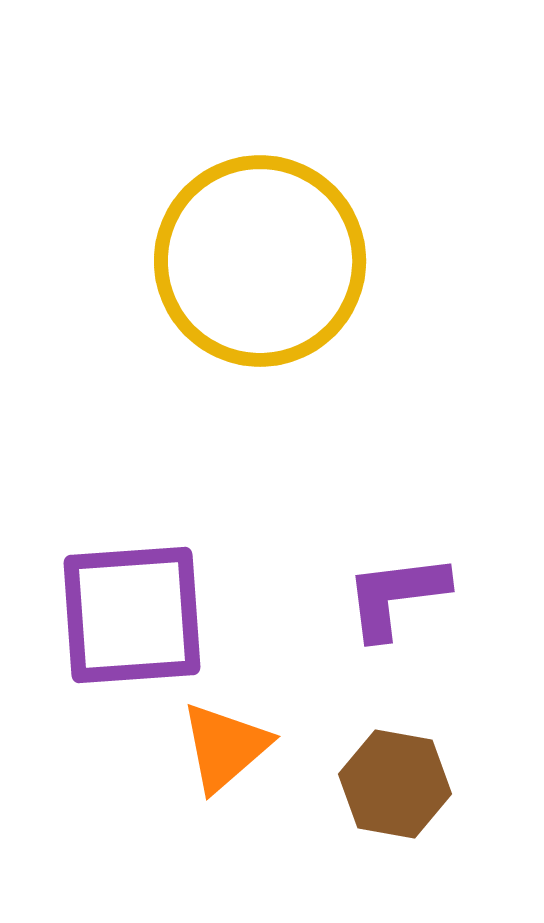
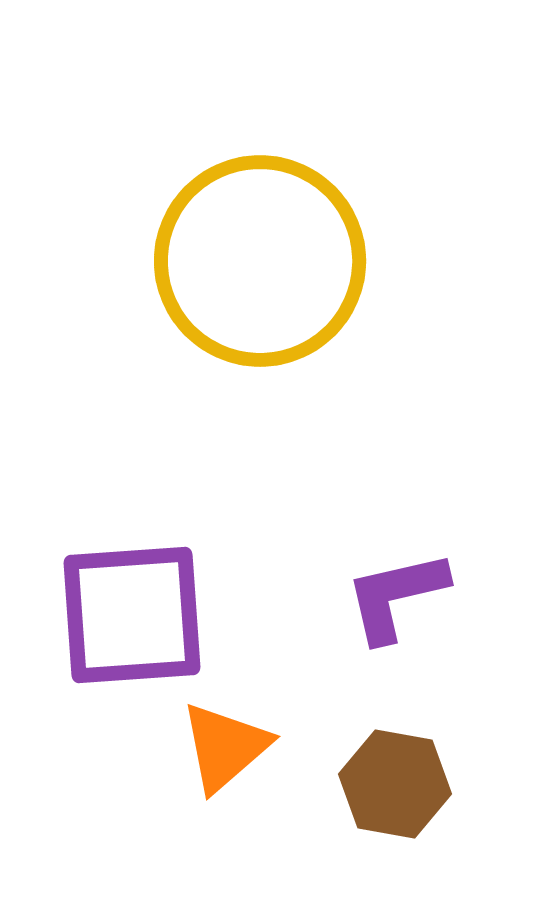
purple L-shape: rotated 6 degrees counterclockwise
